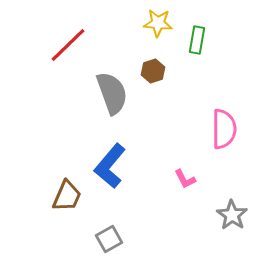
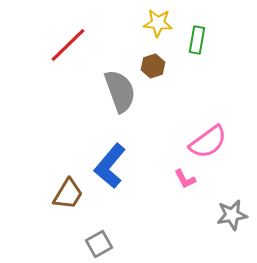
brown hexagon: moved 5 px up
gray semicircle: moved 8 px right, 2 px up
pink semicircle: moved 16 px left, 13 px down; rotated 54 degrees clockwise
brown trapezoid: moved 1 px right, 2 px up; rotated 8 degrees clockwise
gray star: rotated 28 degrees clockwise
gray square: moved 10 px left, 5 px down
